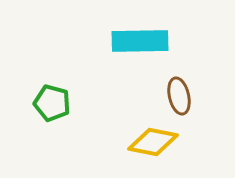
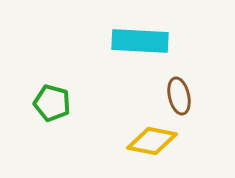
cyan rectangle: rotated 4 degrees clockwise
yellow diamond: moved 1 px left, 1 px up
